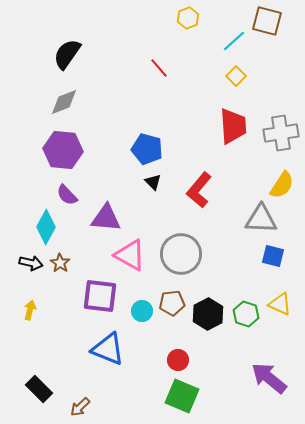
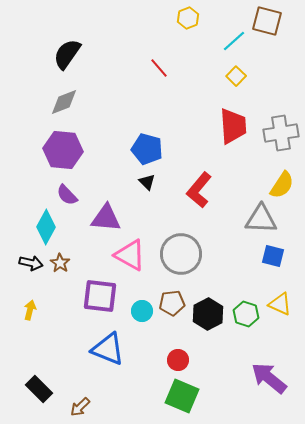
black triangle: moved 6 px left
